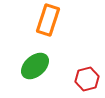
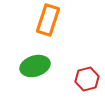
green ellipse: rotated 24 degrees clockwise
